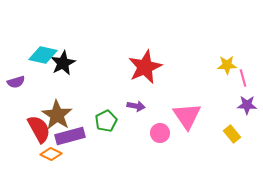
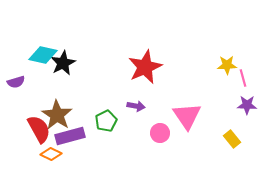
yellow rectangle: moved 5 px down
